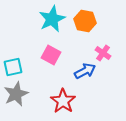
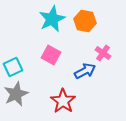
cyan square: rotated 12 degrees counterclockwise
